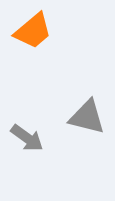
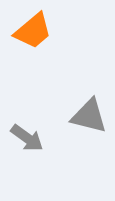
gray triangle: moved 2 px right, 1 px up
